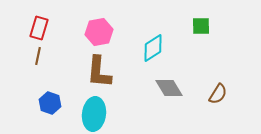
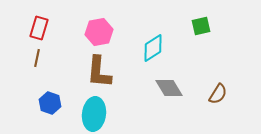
green square: rotated 12 degrees counterclockwise
brown line: moved 1 px left, 2 px down
